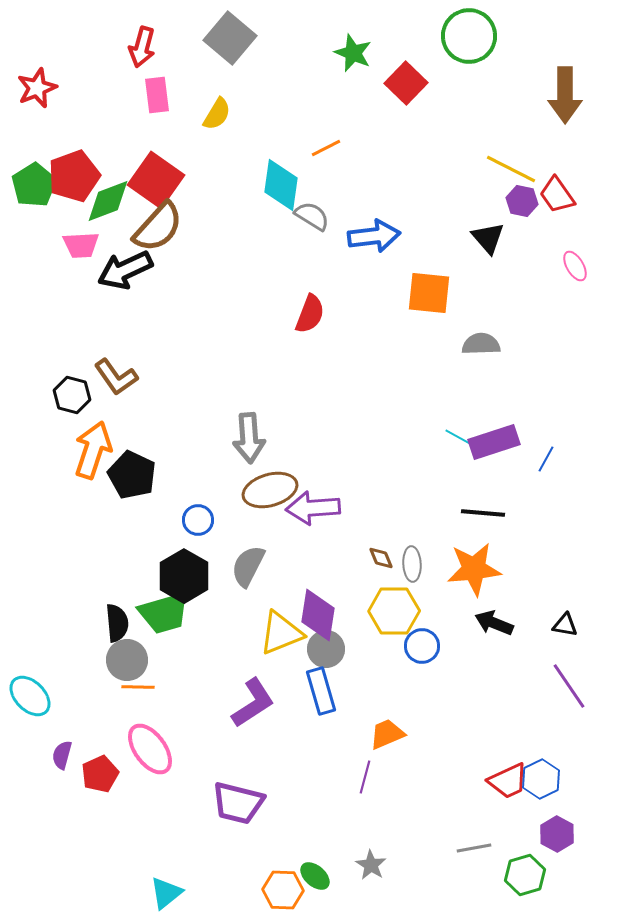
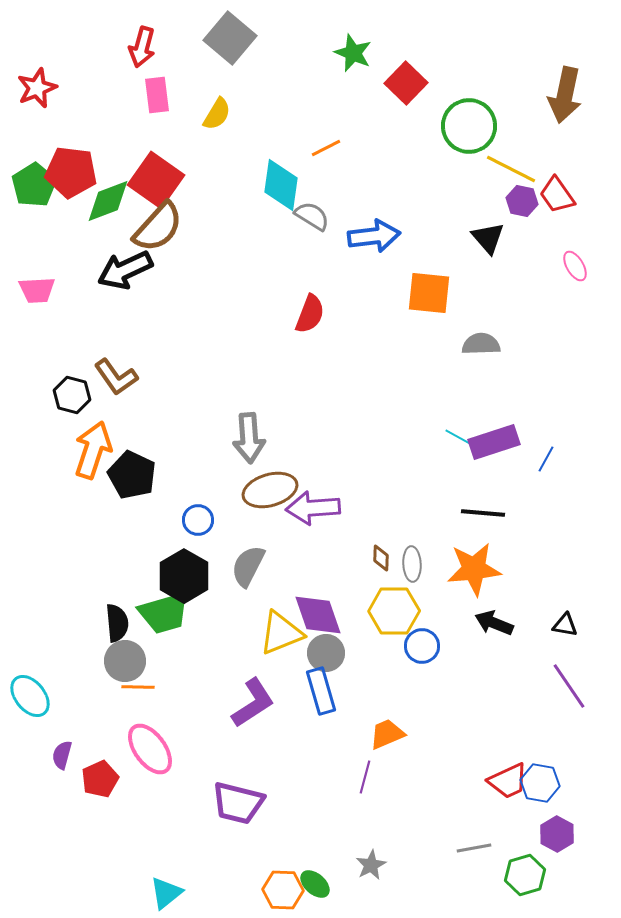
green circle at (469, 36): moved 90 px down
brown arrow at (565, 95): rotated 12 degrees clockwise
red pentagon at (74, 176): moved 3 px left, 4 px up; rotated 27 degrees clockwise
pink trapezoid at (81, 245): moved 44 px left, 45 px down
brown diamond at (381, 558): rotated 24 degrees clockwise
purple diamond at (318, 615): rotated 28 degrees counterclockwise
gray circle at (326, 649): moved 4 px down
gray circle at (127, 660): moved 2 px left, 1 px down
cyan ellipse at (30, 696): rotated 6 degrees clockwise
red pentagon at (100, 774): moved 5 px down
blue hexagon at (541, 779): moved 1 px left, 4 px down; rotated 24 degrees counterclockwise
gray star at (371, 865): rotated 12 degrees clockwise
green ellipse at (315, 876): moved 8 px down
